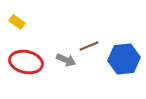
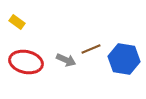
brown line: moved 2 px right, 3 px down
blue hexagon: rotated 16 degrees clockwise
